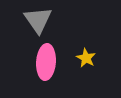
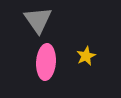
yellow star: moved 2 px up; rotated 18 degrees clockwise
